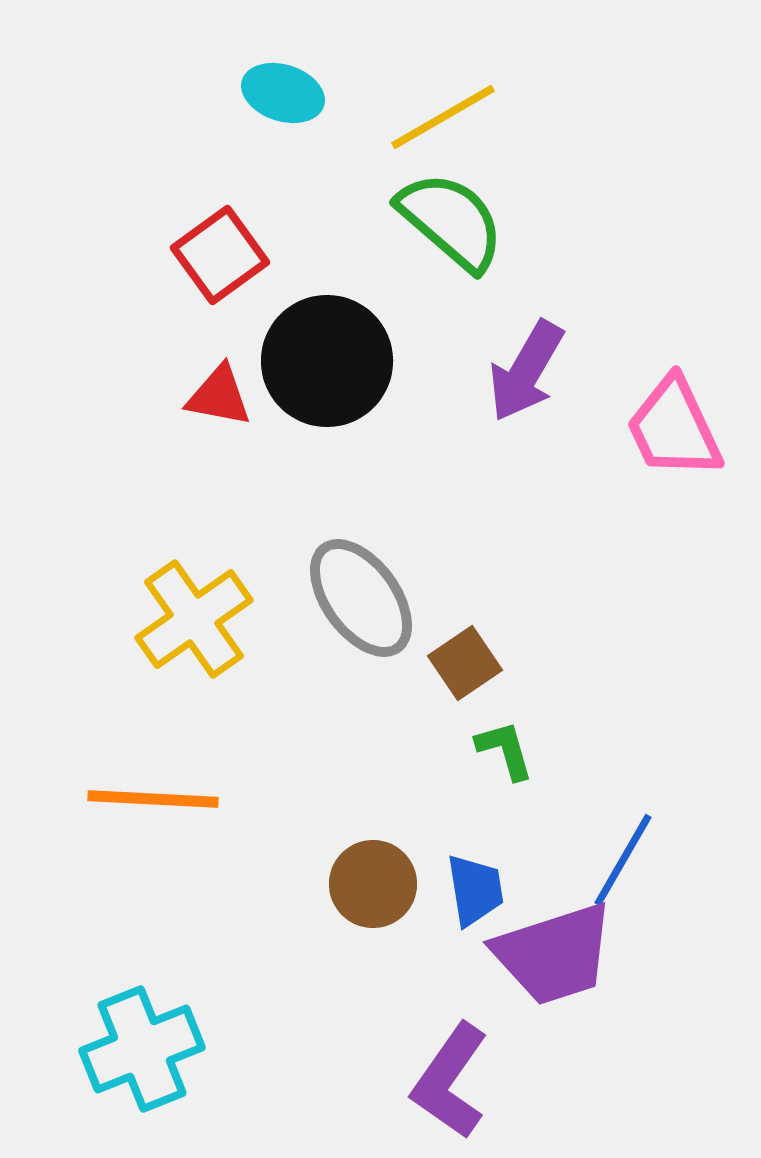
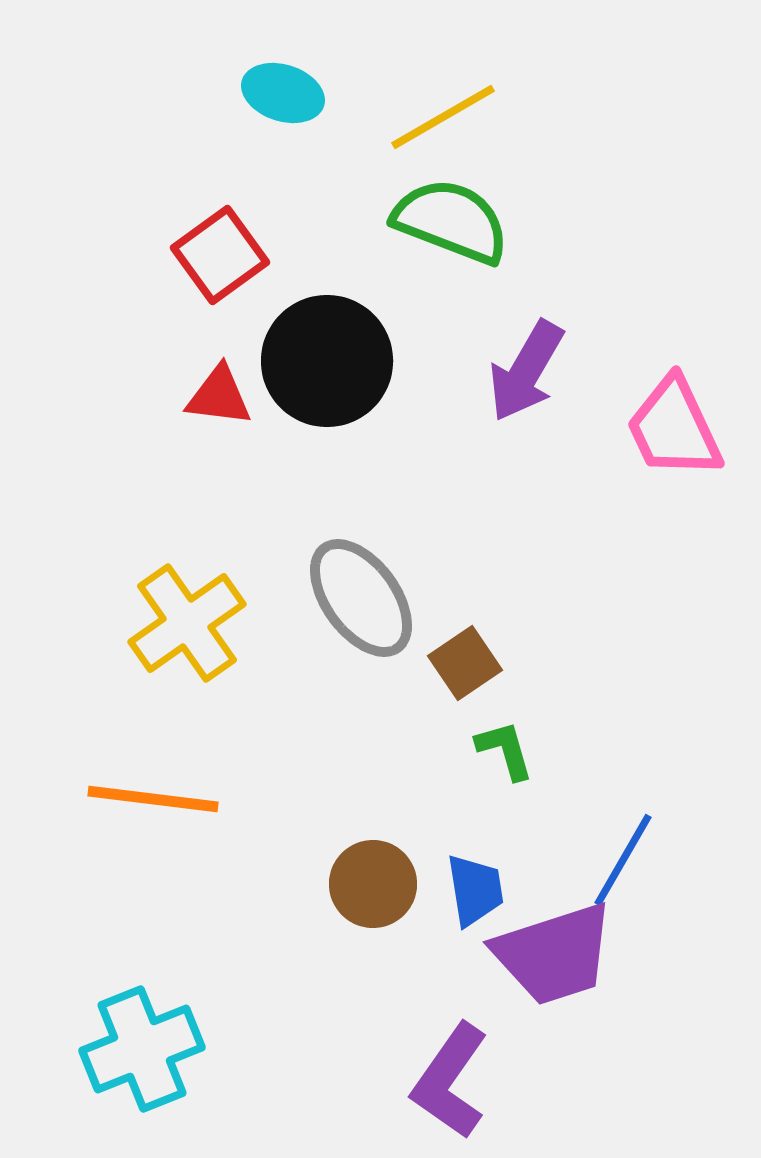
green semicircle: rotated 20 degrees counterclockwise
red triangle: rotated 4 degrees counterclockwise
yellow cross: moved 7 px left, 4 px down
orange line: rotated 4 degrees clockwise
